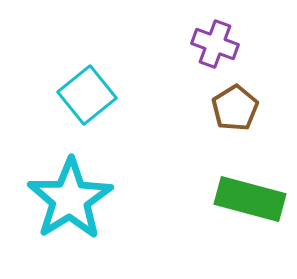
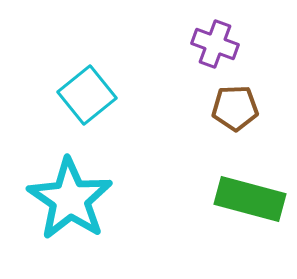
brown pentagon: rotated 30 degrees clockwise
cyan star: rotated 6 degrees counterclockwise
